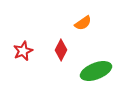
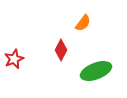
orange semicircle: rotated 18 degrees counterclockwise
red star: moved 9 px left, 8 px down
